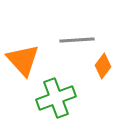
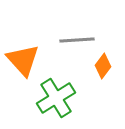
green cross: rotated 12 degrees counterclockwise
